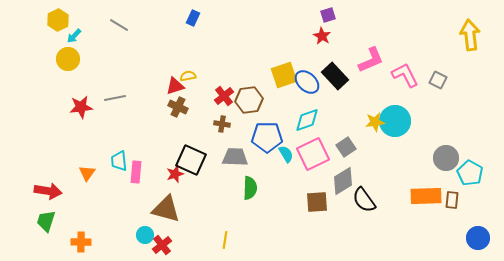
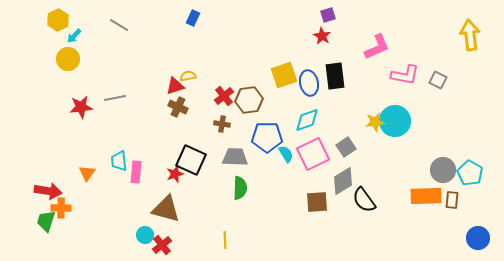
pink L-shape at (371, 60): moved 6 px right, 13 px up
pink L-shape at (405, 75): rotated 128 degrees clockwise
black rectangle at (335, 76): rotated 36 degrees clockwise
blue ellipse at (307, 82): moved 2 px right, 1 px down; rotated 35 degrees clockwise
gray circle at (446, 158): moved 3 px left, 12 px down
green semicircle at (250, 188): moved 10 px left
yellow line at (225, 240): rotated 12 degrees counterclockwise
orange cross at (81, 242): moved 20 px left, 34 px up
